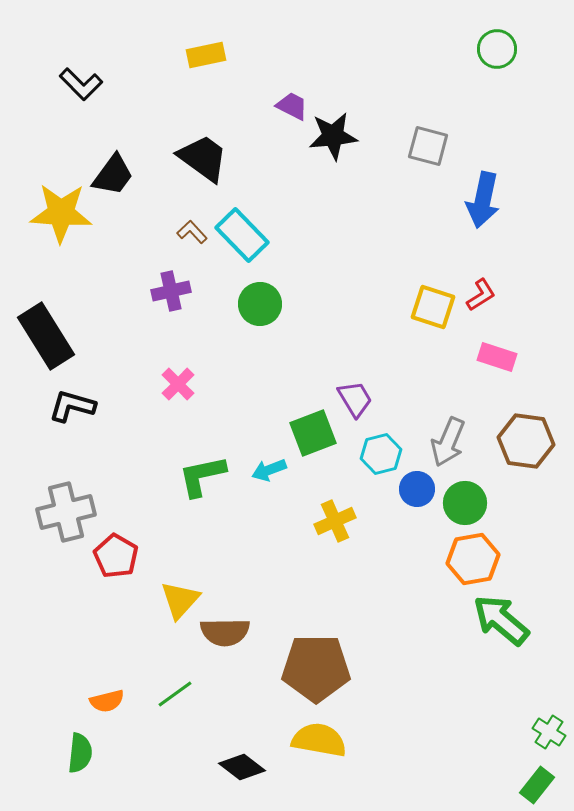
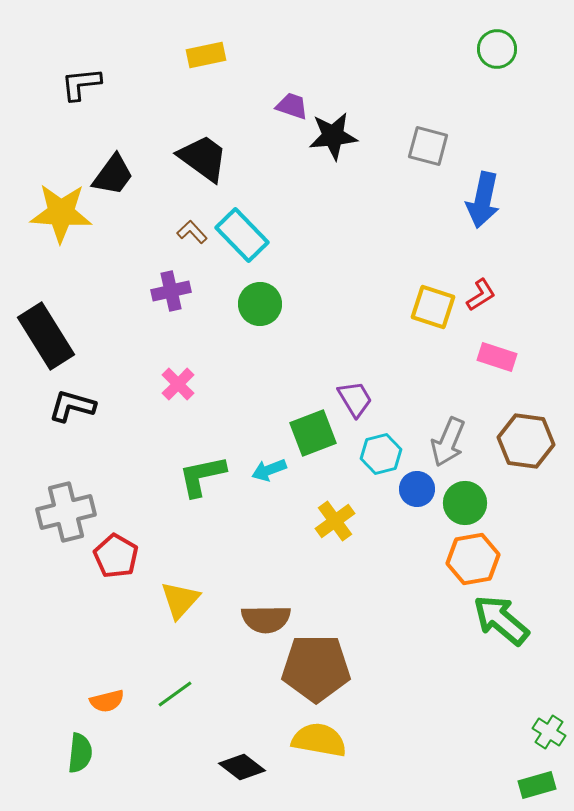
black L-shape at (81, 84): rotated 129 degrees clockwise
purple trapezoid at (292, 106): rotated 8 degrees counterclockwise
yellow cross at (335, 521): rotated 12 degrees counterclockwise
brown semicircle at (225, 632): moved 41 px right, 13 px up
green rectangle at (537, 785): rotated 36 degrees clockwise
